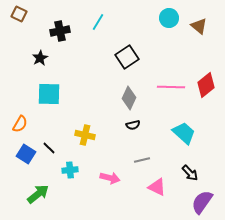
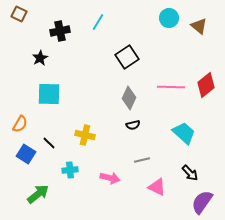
black line: moved 5 px up
